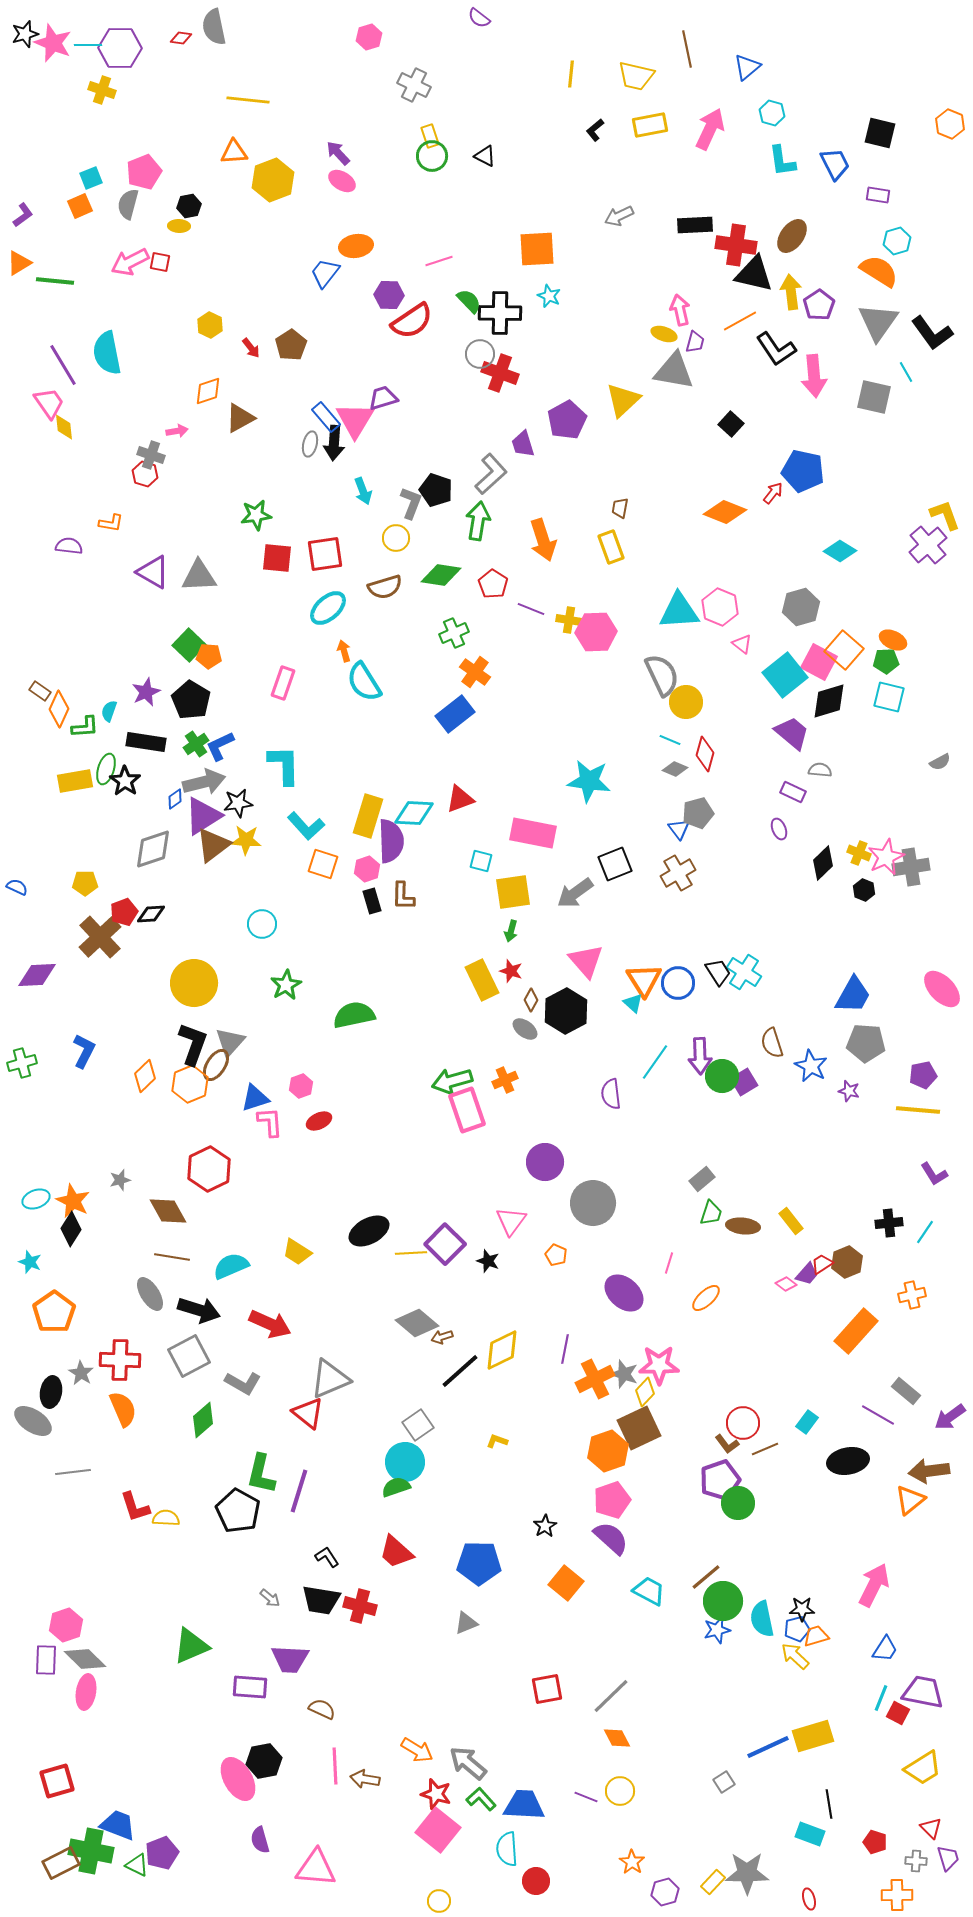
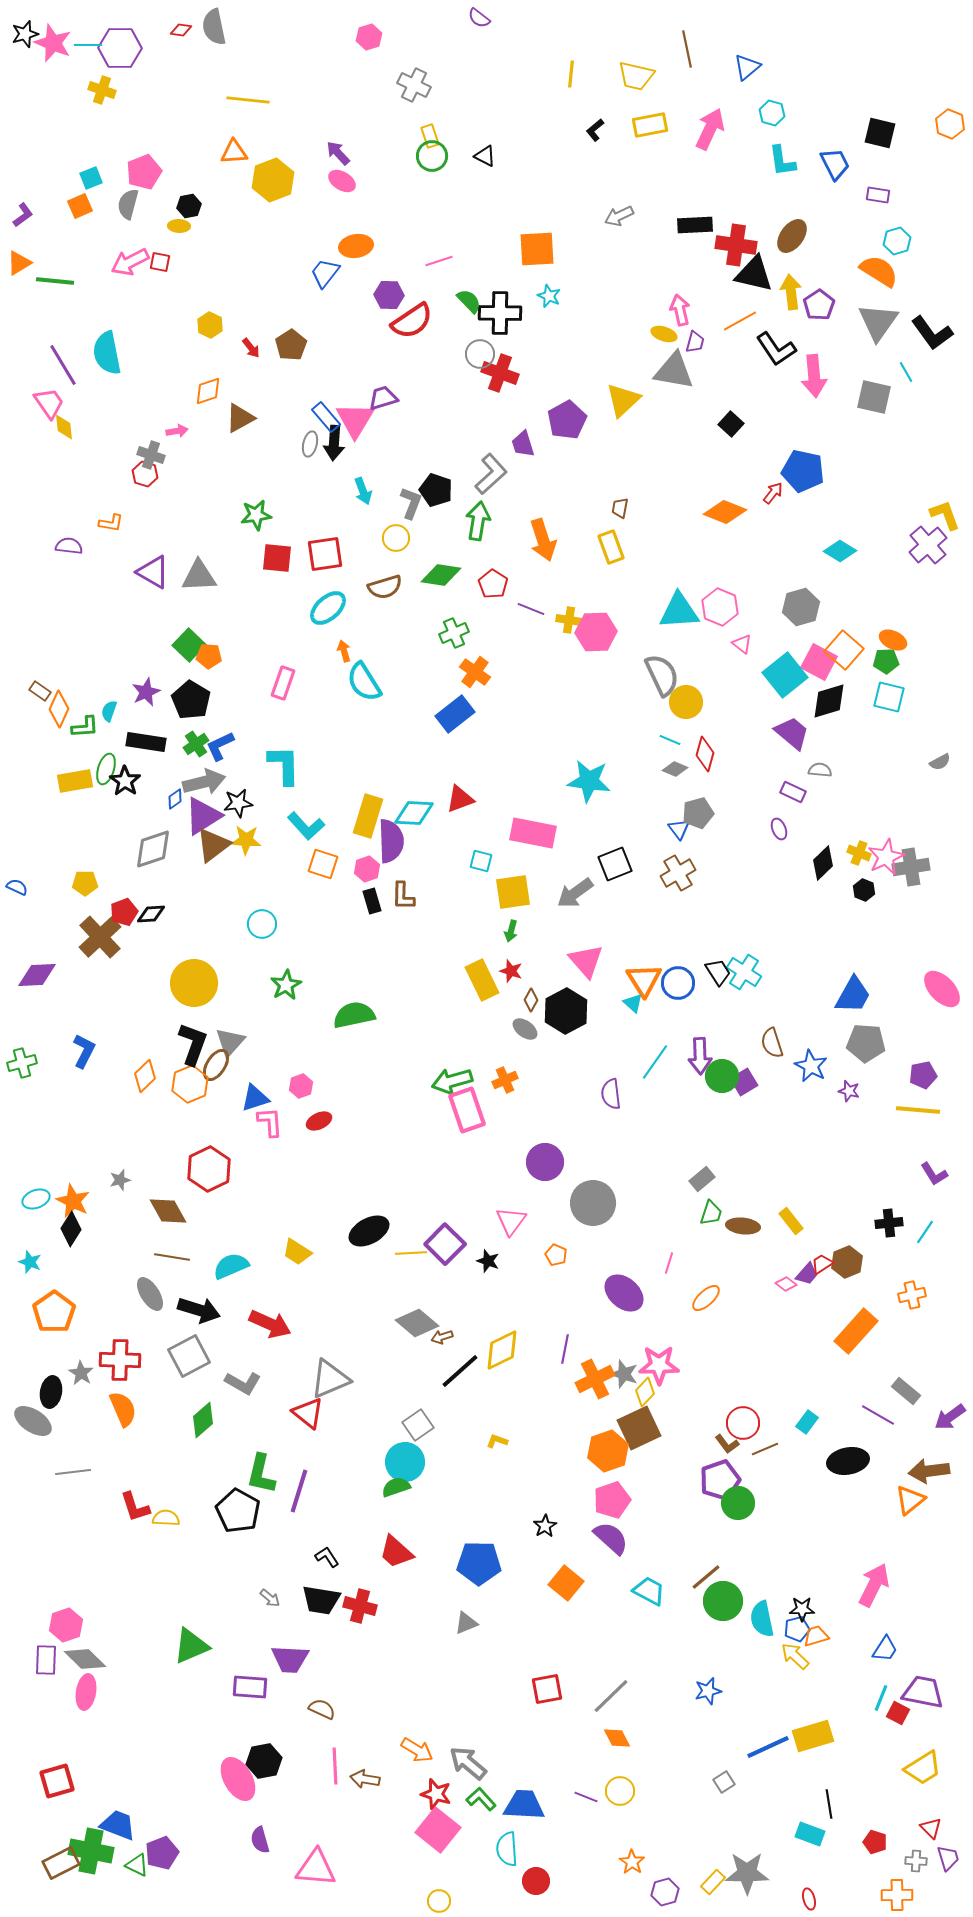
red diamond at (181, 38): moved 8 px up
blue star at (717, 1630): moved 9 px left, 61 px down
